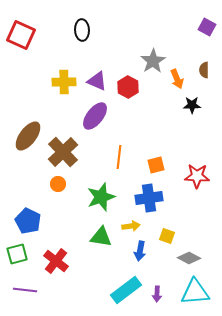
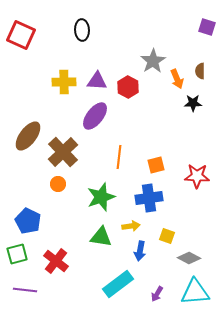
purple square: rotated 12 degrees counterclockwise
brown semicircle: moved 4 px left, 1 px down
purple triangle: rotated 20 degrees counterclockwise
black star: moved 1 px right, 2 px up
cyan rectangle: moved 8 px left, 6 px up
purple arrow: rotated 28 degrees clockwise
